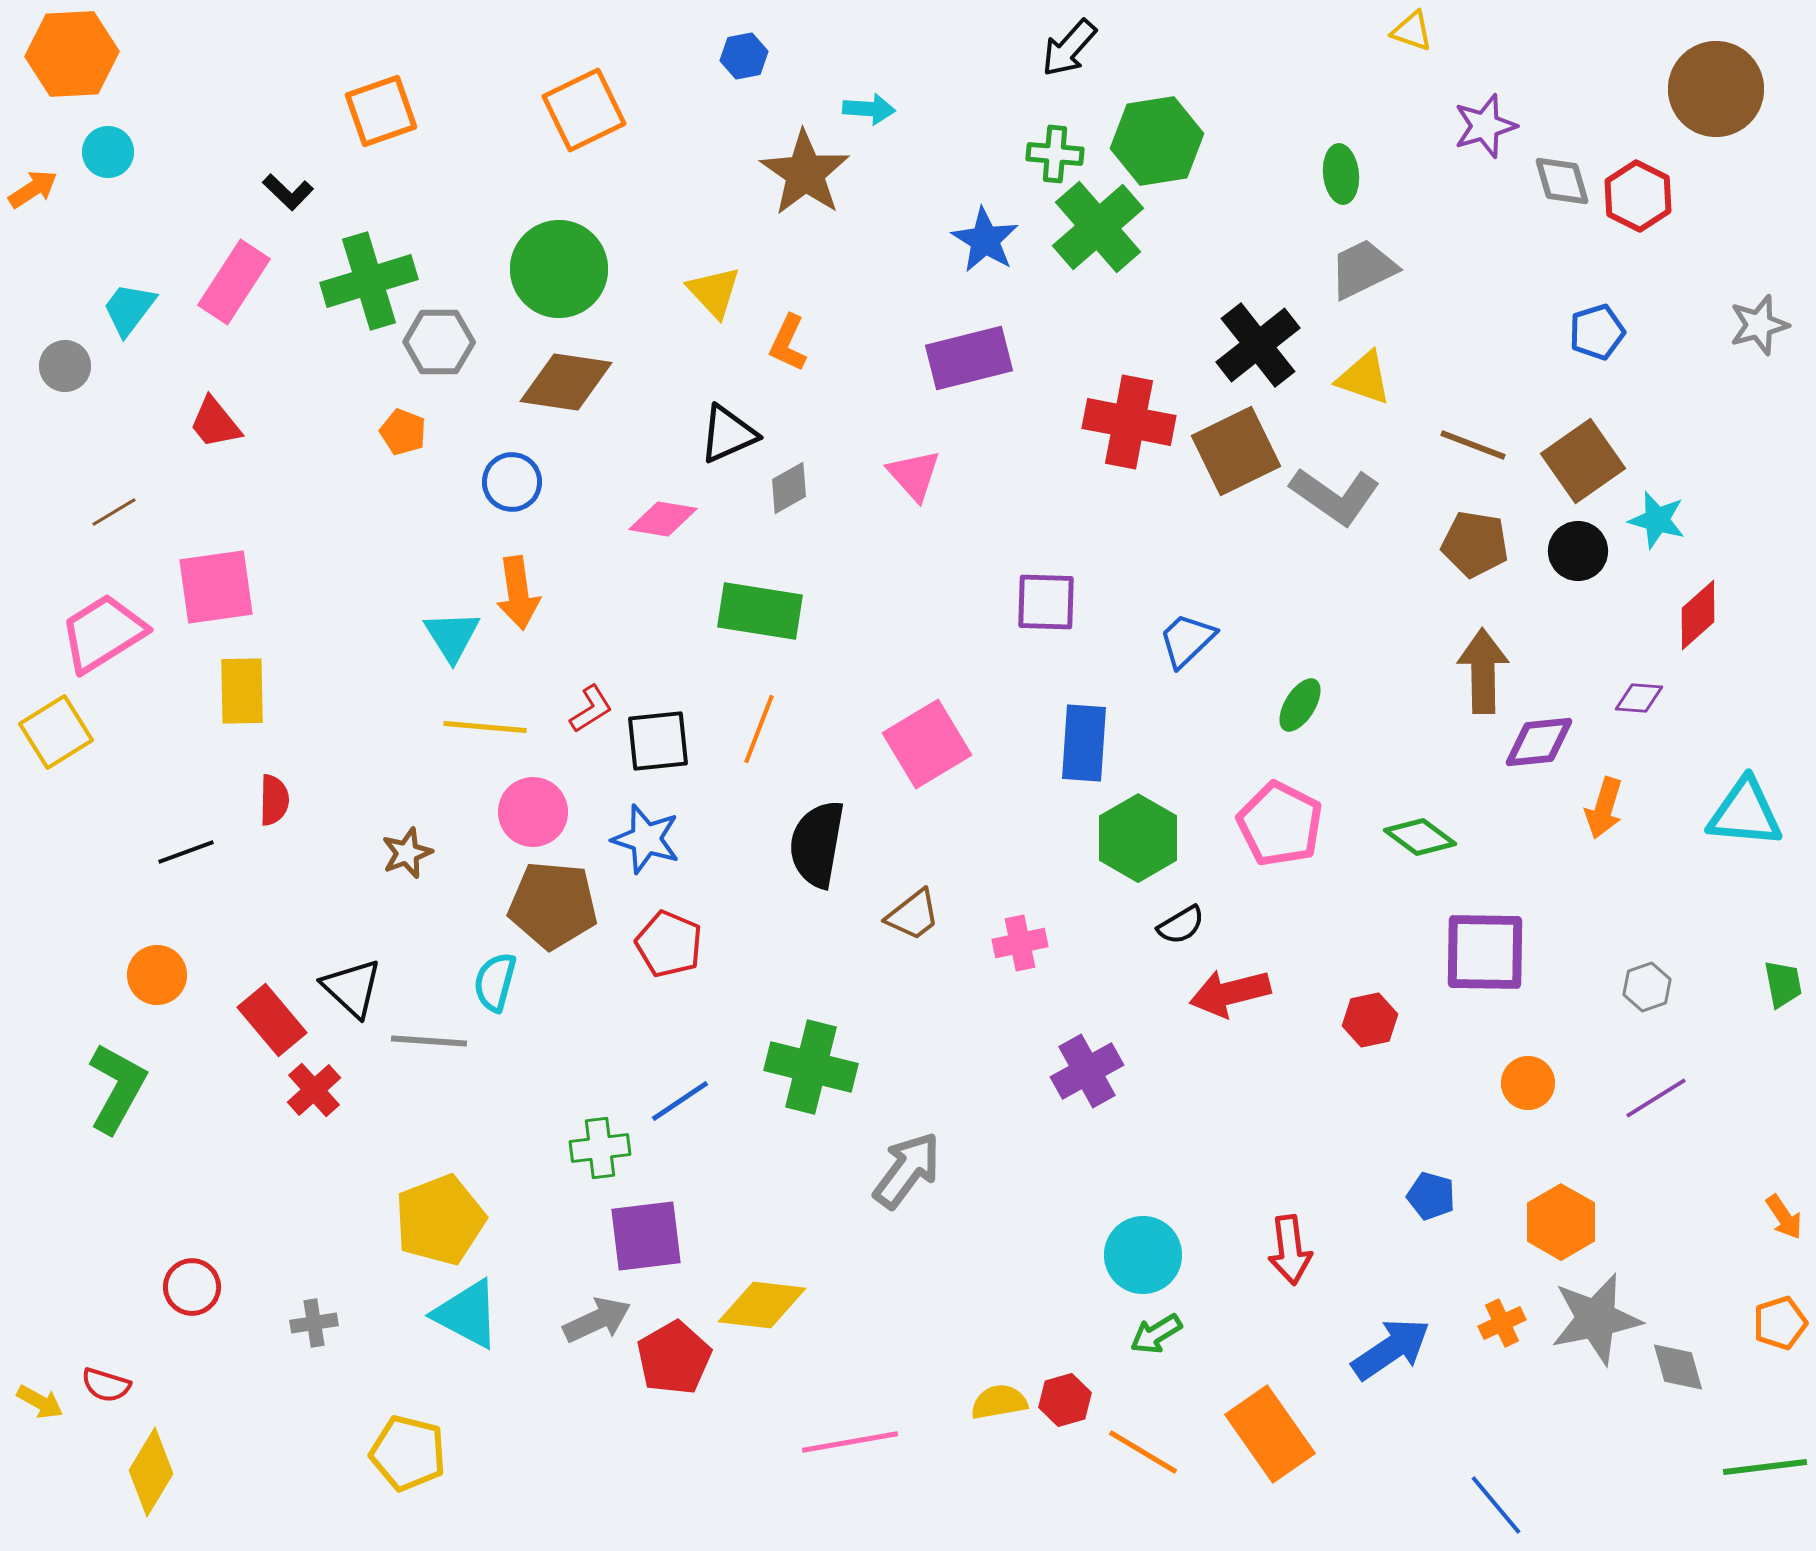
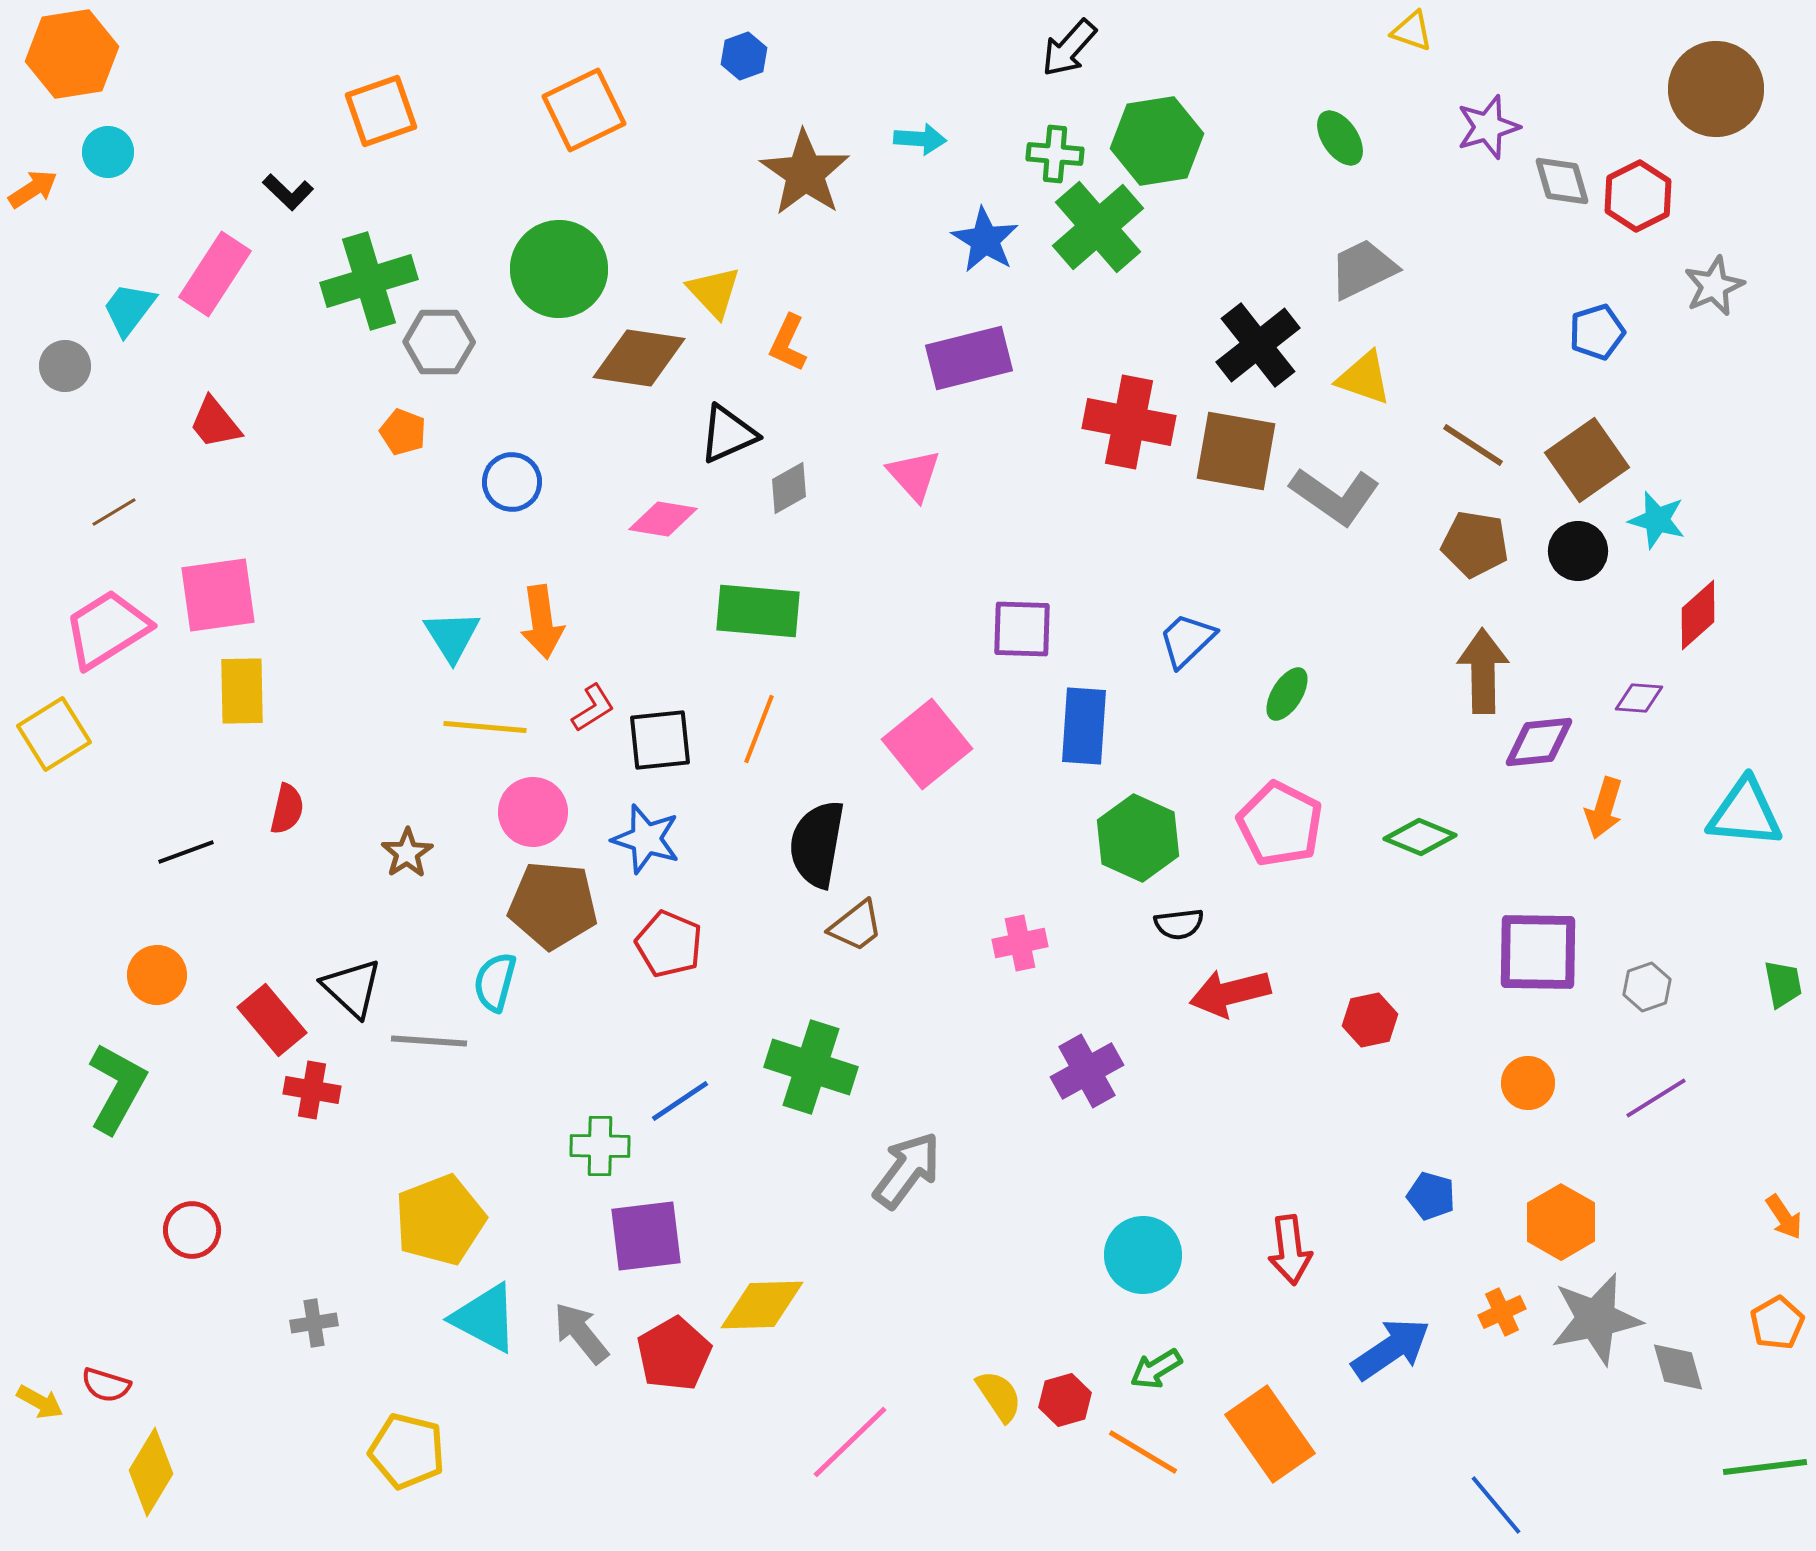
orange hexagon at (72, 54): rotated 6 degrees counterclockwise
blue hexagon at (744, 56): rotated 9 degrees counterclockwise
cyan arrow at (869, 109): moved 51 px right, 30 px down
purple star at (1485, 126): moved 3 px right, 1 px down
green ellipse at (1341, 174): moved 1 px left, 36 px up; rotated 28 degrees counterclockwise
red hexagon at (1638, 196): rotated 6 degrees clockwise
pink rectangle at (234, 282): moved 19 px left, 8 px up
gray star at (1759, 325): moved 45 px left, 39 px up; rotated 8 degrees counterclockwise
brown diamond at (566, 382): moved 73 px right, 24 px up
brown line at (1473, 445): rotated 12 degrees clockwise
brown square at (1236, 451): rotated 36 degrees clockwise
brown square at (1583, 461): moved 4 px right, 1 px up
pink square at (216, 587): moved 2 px right, 8 px down
orange arrow at (518, 593): moved 24 px right, 29 px down
purple square at (1046, 602): moved 24 px left, 27 px down
green rectangle at (760, 611): moved 2 px left; rotated 4 degrees counterclockwise
pink trapezoid at (103, 633): moved 4 px right, 4 px up
green ellipse at (1300, 705): moved 13 px left, 11 px up
red L-shape at (591, 709): moved 2 px right, 1 px up
yellow square at (56, 732): moved 2 px left, 2 px down
black square at (658, 741): moved 2 px right, 1 px up
blue rectangle at (1084, 743): moved 17 px up
pink square at (927, 744): rotated 8 degrees counterclockwise
red semicircle at (274, 800): moved 13 px right, 9 px down; rotated 12 degrees clockwise
green diamond at (1420, 837): rotated 14 degrees counterclockwise
green hexagon at (1138, 838): rotated 6 degrees counterclockwise
brown star at (407, 853): rotated 12 degrees counterclockwise
brown trapezoid at (913, 915): moved 57 px left, 11 px down
black semicircle at (1181, 925): moved 2 px left, 1 px up; rotated 24 degrees clockwise
purple square at (1485, 952): moved 53 px right
green cross at (811, 1067): rotated 4 degrees clockwise
red cross at (314, 1090): moved 2 px left; rotated 38 degrees counterclockwise
green cross at (600, 1148): moved 2 px up; rotated 8 degrees clockwise
red circle at (192, 1287): moved 57 px up
yellow diamond at (762, 1305): rotated 8 degrees counterclockwise
cyan triangle at (467, 1314): moved 18 px right, 4 px down
gray arrow at (597, 1320): moved 16 px left, 13 px down; rotated 104 degrees counterclockwise
orange cross at (1502, 1323): moved 11 px up
orange pentagon at (1780, 1323): moved 3 px left; rotated 12 degrees counterclockwise
green arrow at (1156, 1334): moved 35 px down
red pentagon at (674, 1358): moved 4 px up
yellow semicircle at (999, 1402): moved 6 px up; rotated 66 degrees clockwise
pink line at (850, 1442): rotated 34 degrees counterclockwise
yellow pentagon at (408, 1453): moved 1 px left, 2 px up
